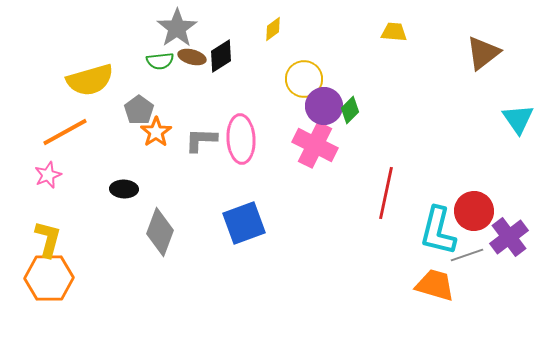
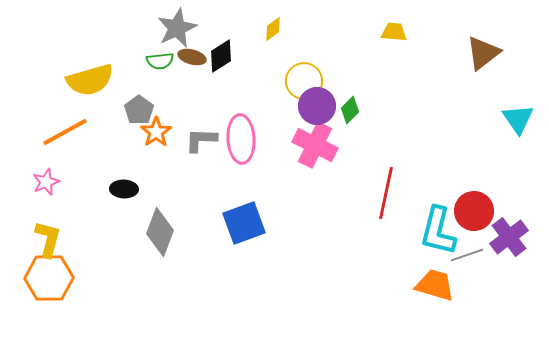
gray star: rotated 9 degrees clockwise
yellow circle: moved 2 px down
purple circle: moved 7 px left
pink star: moved 2 px left, 7 px down
